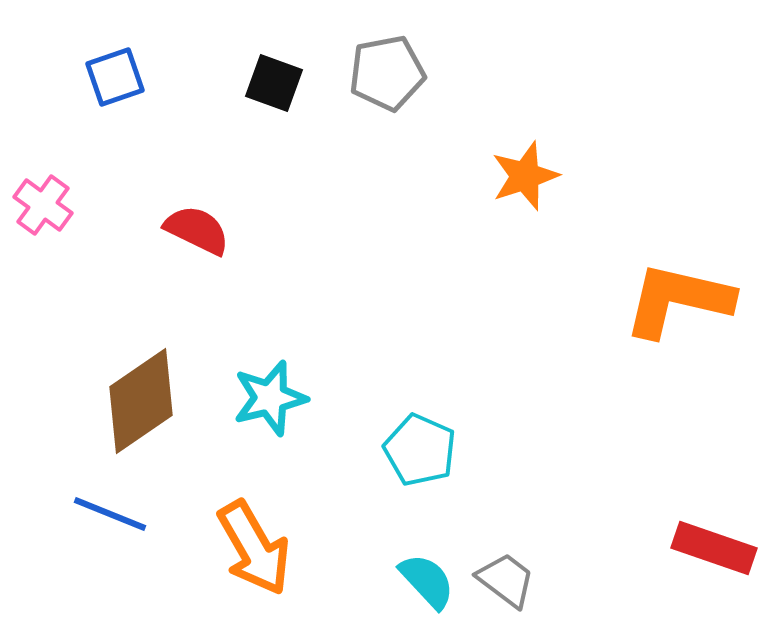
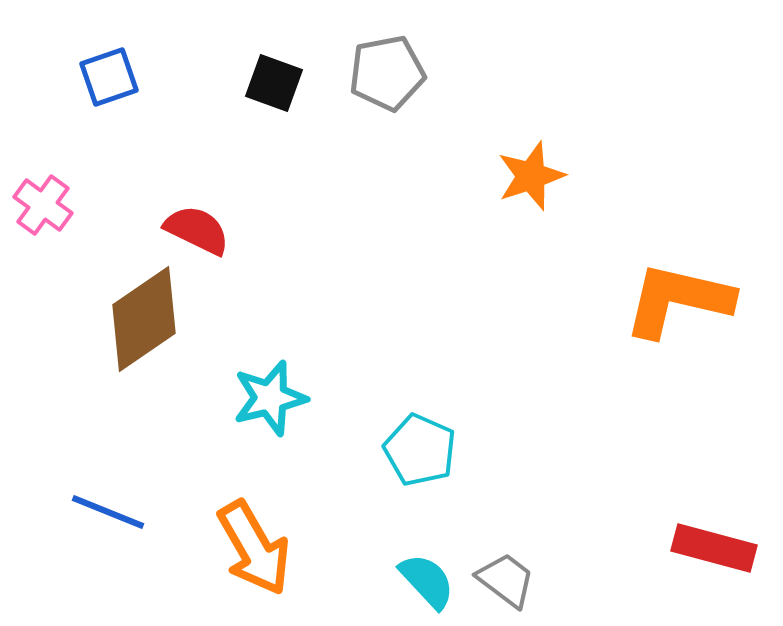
blue square: moved 6 px left
orange star: moved 6 px right
brown diamond: moved 3 px right, 82 px up
blue line: moved 2 px left, 2 px up
red rectangle: rotated 4 degrees counterclockwise
